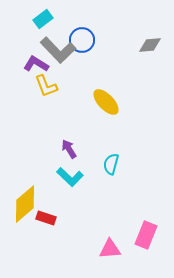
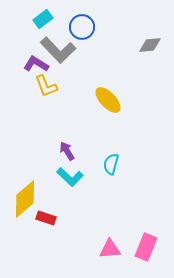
blue circle: moved 13 px up
yellow ellipse: moved 2 px right, 2 px up
purple arrow: moved 2 px left, 2 px down
yellow diamond: moved 5 px up
pink rectangle: moved 12 px down
